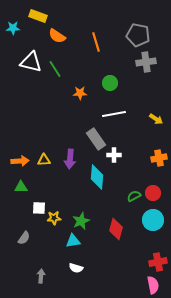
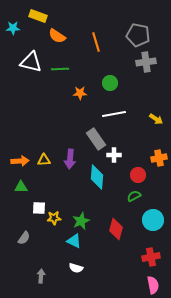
green line: moved 5 px right; rotated 60 degrees counterclockwise
red circle: moved 15 px left, 18 px up
cyan triangle: moved 1 px right; rotated 35 degrees clockwise
red cross: moved 7 px left, 5 px up
